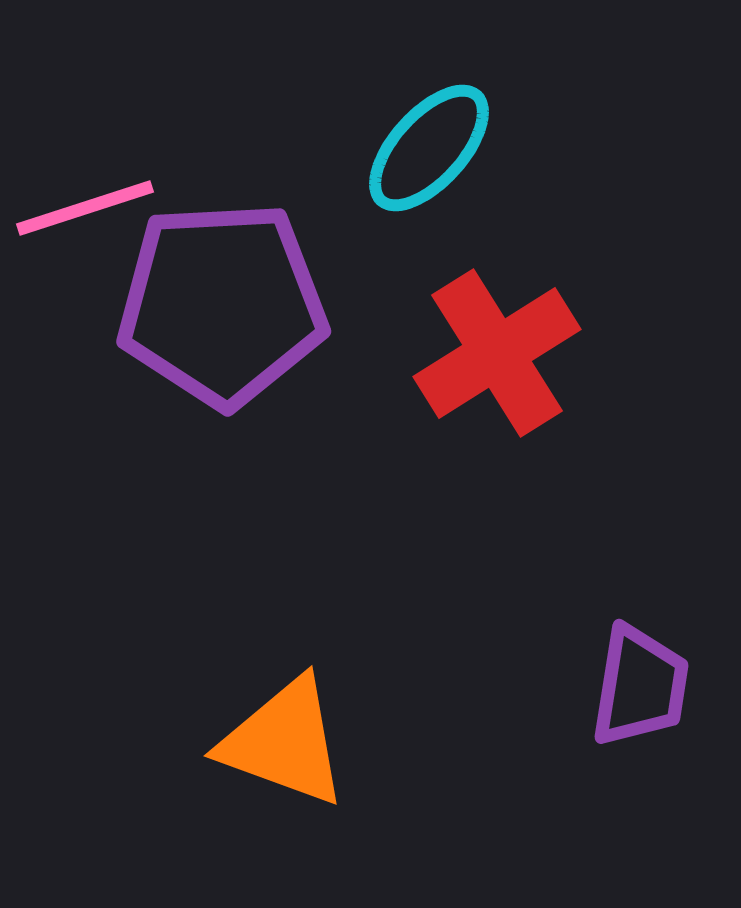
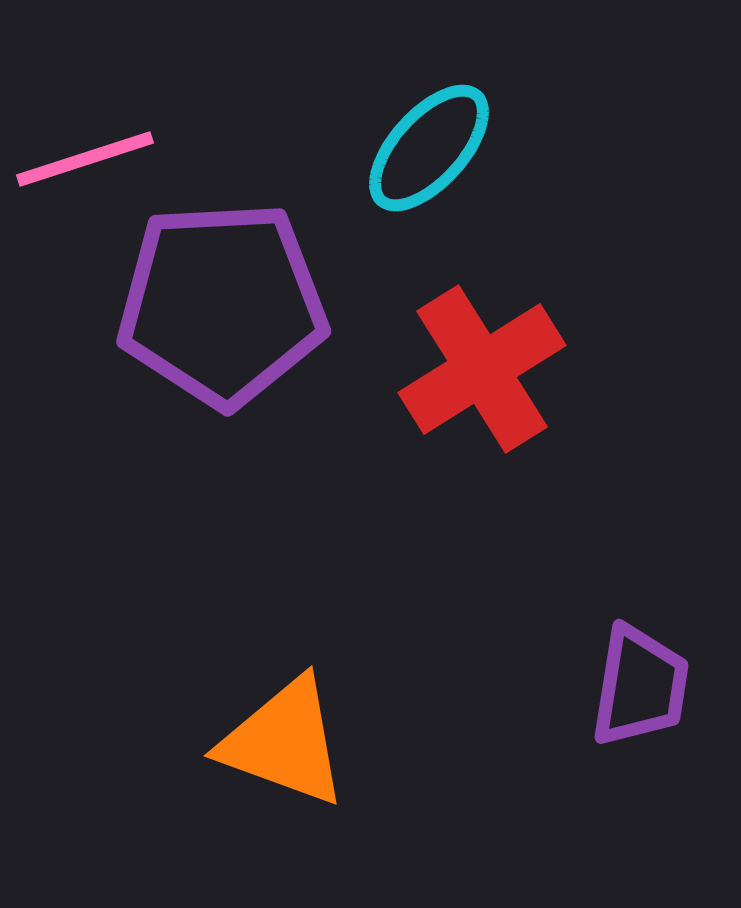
pink line: moved 49 px up
red cross: moved 15 px left, 16 px down
